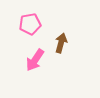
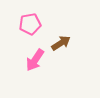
brown arrow: rotated 42 degrees clockwise
